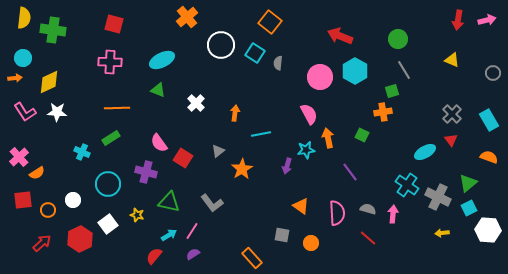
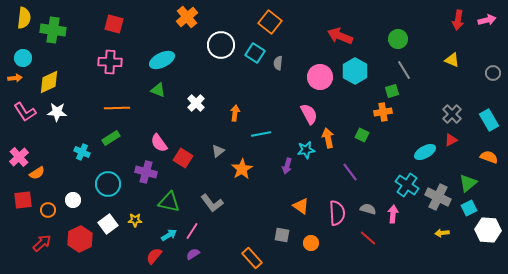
red triangle at (451, 140): rotated 40 degrees clockwise
yellow star at (137, 215): moved 2 px left, 5 px down; rotated 16 degrees counterclockwise
